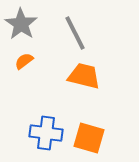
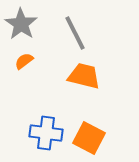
orange square: rotated 12 degrees clockwise
